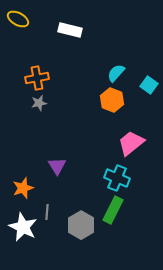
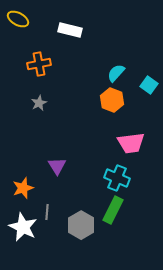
orange cross: moved 2 px right, 14 px up
gray star: rotated 14 degrees counterclockwise
pink trapezoid: rotated 148 degrees counterclockwise
